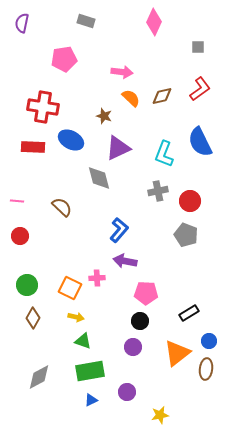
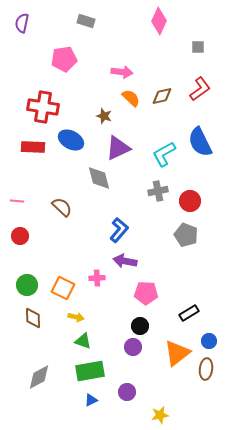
pink diamond at (154, 22): moved 5 px right, 1 px up
cyan L-shape at (164, 154): rotated 40 degrees clockwise
orange square at (70, 288): moved 7 px left
brown diamond at (33, 318): rotated 30 degrees counterclockwise
black circle at (140, 321): moved 5 px down
